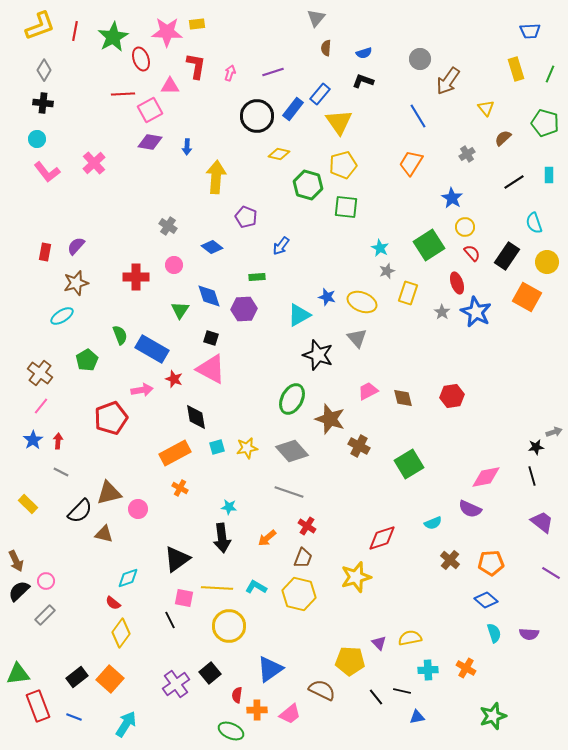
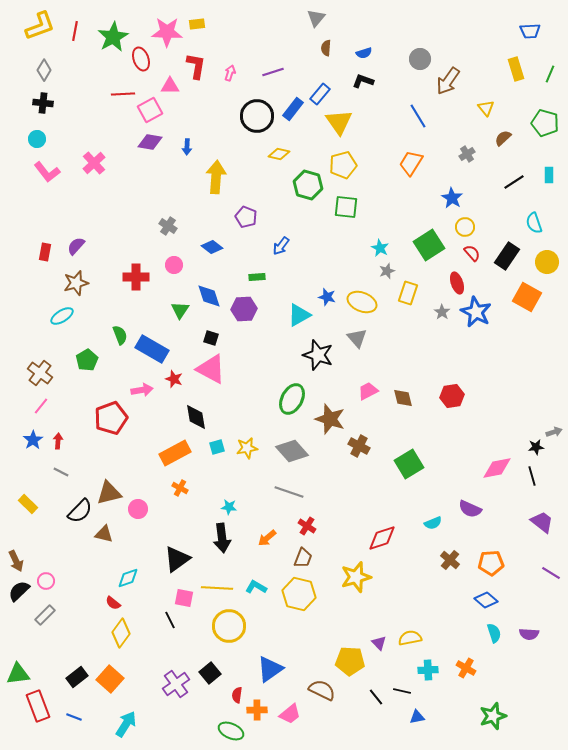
pink diamond at (486, 477): moved 11 px right, 9 px up
